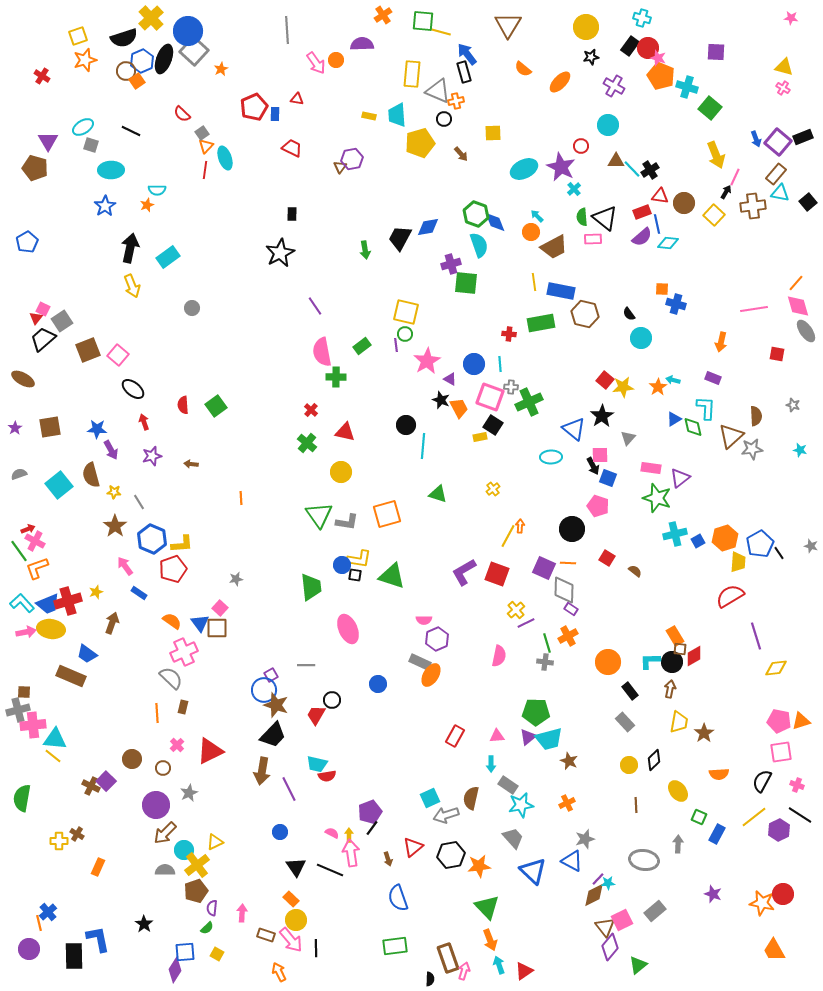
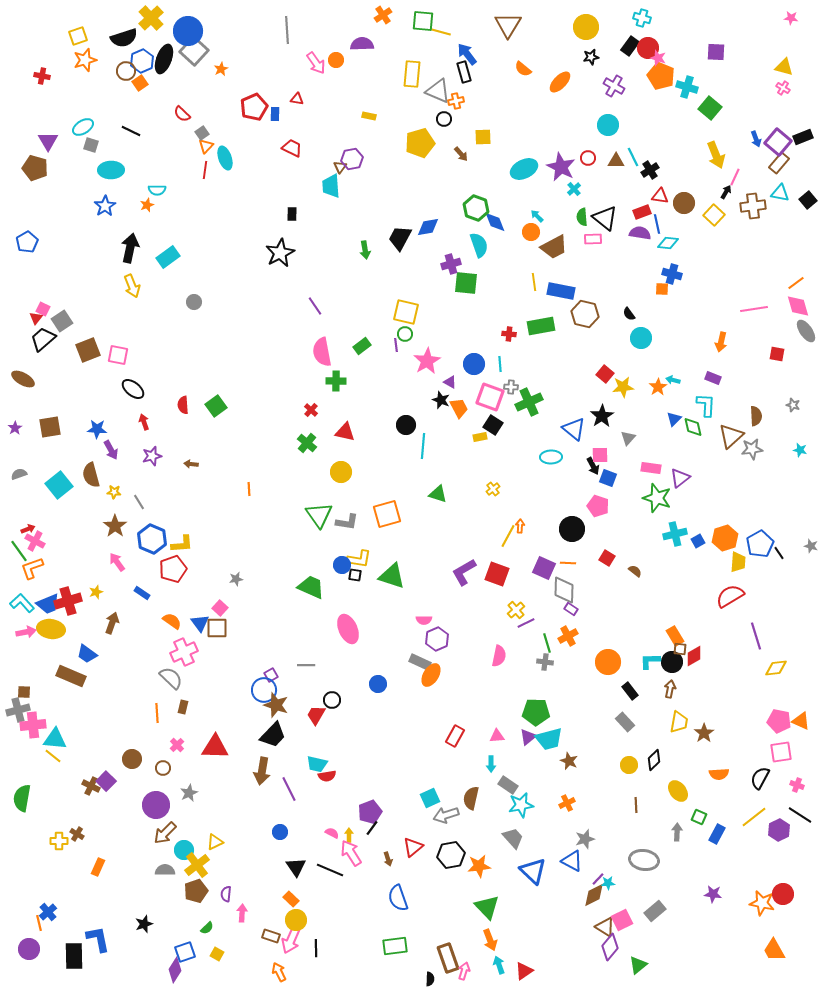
red cross at (42, 76): rotated 21 degrees counterclockwise
orange square at (137, 81): moved 3 px right, 2 px down
cyan trapezoid at (397, 115): moved 66 px left, 71 px down
yellow square at (493, 133): moved 10 px left, 4 px down
red circle at (581, 146): moved 7 px right, 12 px down
cyan line at (632, 169): moved 1 px right, 12 px up; rotated 18 degrees clockwise
brown rectangle at (776, 174): moved 3 px right, 11 px up
black square at (808, 202): moved 2 px up
green hexagon at (476, 214): moved 6 px up
purple semicircle at (642, 237): moved 2 px left, 4 px up; rotated 130 degrees counterclockwise
orange line at (796, 283): rotated 12 degrees clockwise
blue cross at (676, 304): moved 4 px left, 30 px up
gray circle at (192, 308): moved 2 px right, 6 px up
green rectangle at (541, 323): moved 3 px down
pink square at (118, 355): rotated 30 degrees counterclockwise
green cross at (336, 377): moved 4 px down
purple triangle at (450, 379): moved 3 px down
red square at (605, 380): moved 6 px up
cyan L-shape at (706, 408): moved 3 px up
blue triangle at (674, 419): rotated 14 degrees counterclockwise
orange line at (241, 498): moved 8 px right, 9 px up
pink arrow at (125, 566): moved 8 px left, 4 px up
orange L-shape at (37, 568): moved 5 px left
green trapezoid at (311, 587): rotated 60 degrees counterclockwise
blue rectangle at (139, 593): moved 3 px right
orange triangle at (801, 721): rotated 42 degrees clockwise
red triangle at (210, 751): moved 5 px right, 4 px up; rotated 28 degrees clockwise
black semicircle at (762, 781): moved 2 px left, 3 px up
gray arrow at (678, 844): moved 1 px left, 12 px up
pink arrow at (351, 853): rotated 24 degrees counterclockwise
purple star at (713, 894): rotated 12 degrees counterclockwise
purple semicircle at (212, 908): moved 14 px right, 14 px up
black star at (144, 924): rotated 18 degrees clockwise
brown triangle at (605, 927): rotated 20 degrees counterclockwise
brown rectangle at (266, 935): moved 5 px right, 1 px down
pink arrow at (291, 940): rotated 64 degrees clockwise
blue square at (185, 952): rotated 15 degrees counterclockwise
